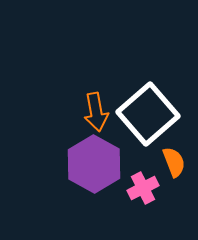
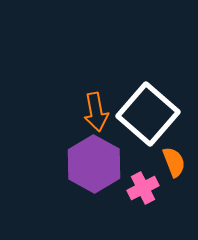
white square: rotated 8 degrees counterclockwise
